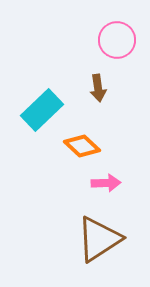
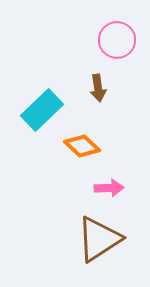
pink arrow: moved 3 px right, 5 px down
